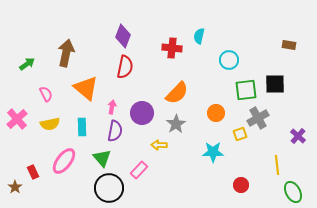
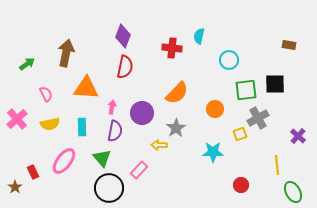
orange triangle: rotated 36 degrees counterclockwise
orange circle: moved 1 px left, 4 px up
gray star: moved 4 px down
